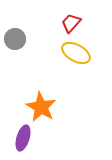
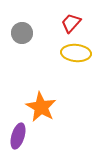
gray circle: moved 7 px right, 6 px up
yellow ellipse: rotated 24 degrees counterclockwise
purple ellipse: moved 5 px left, 2 px up
